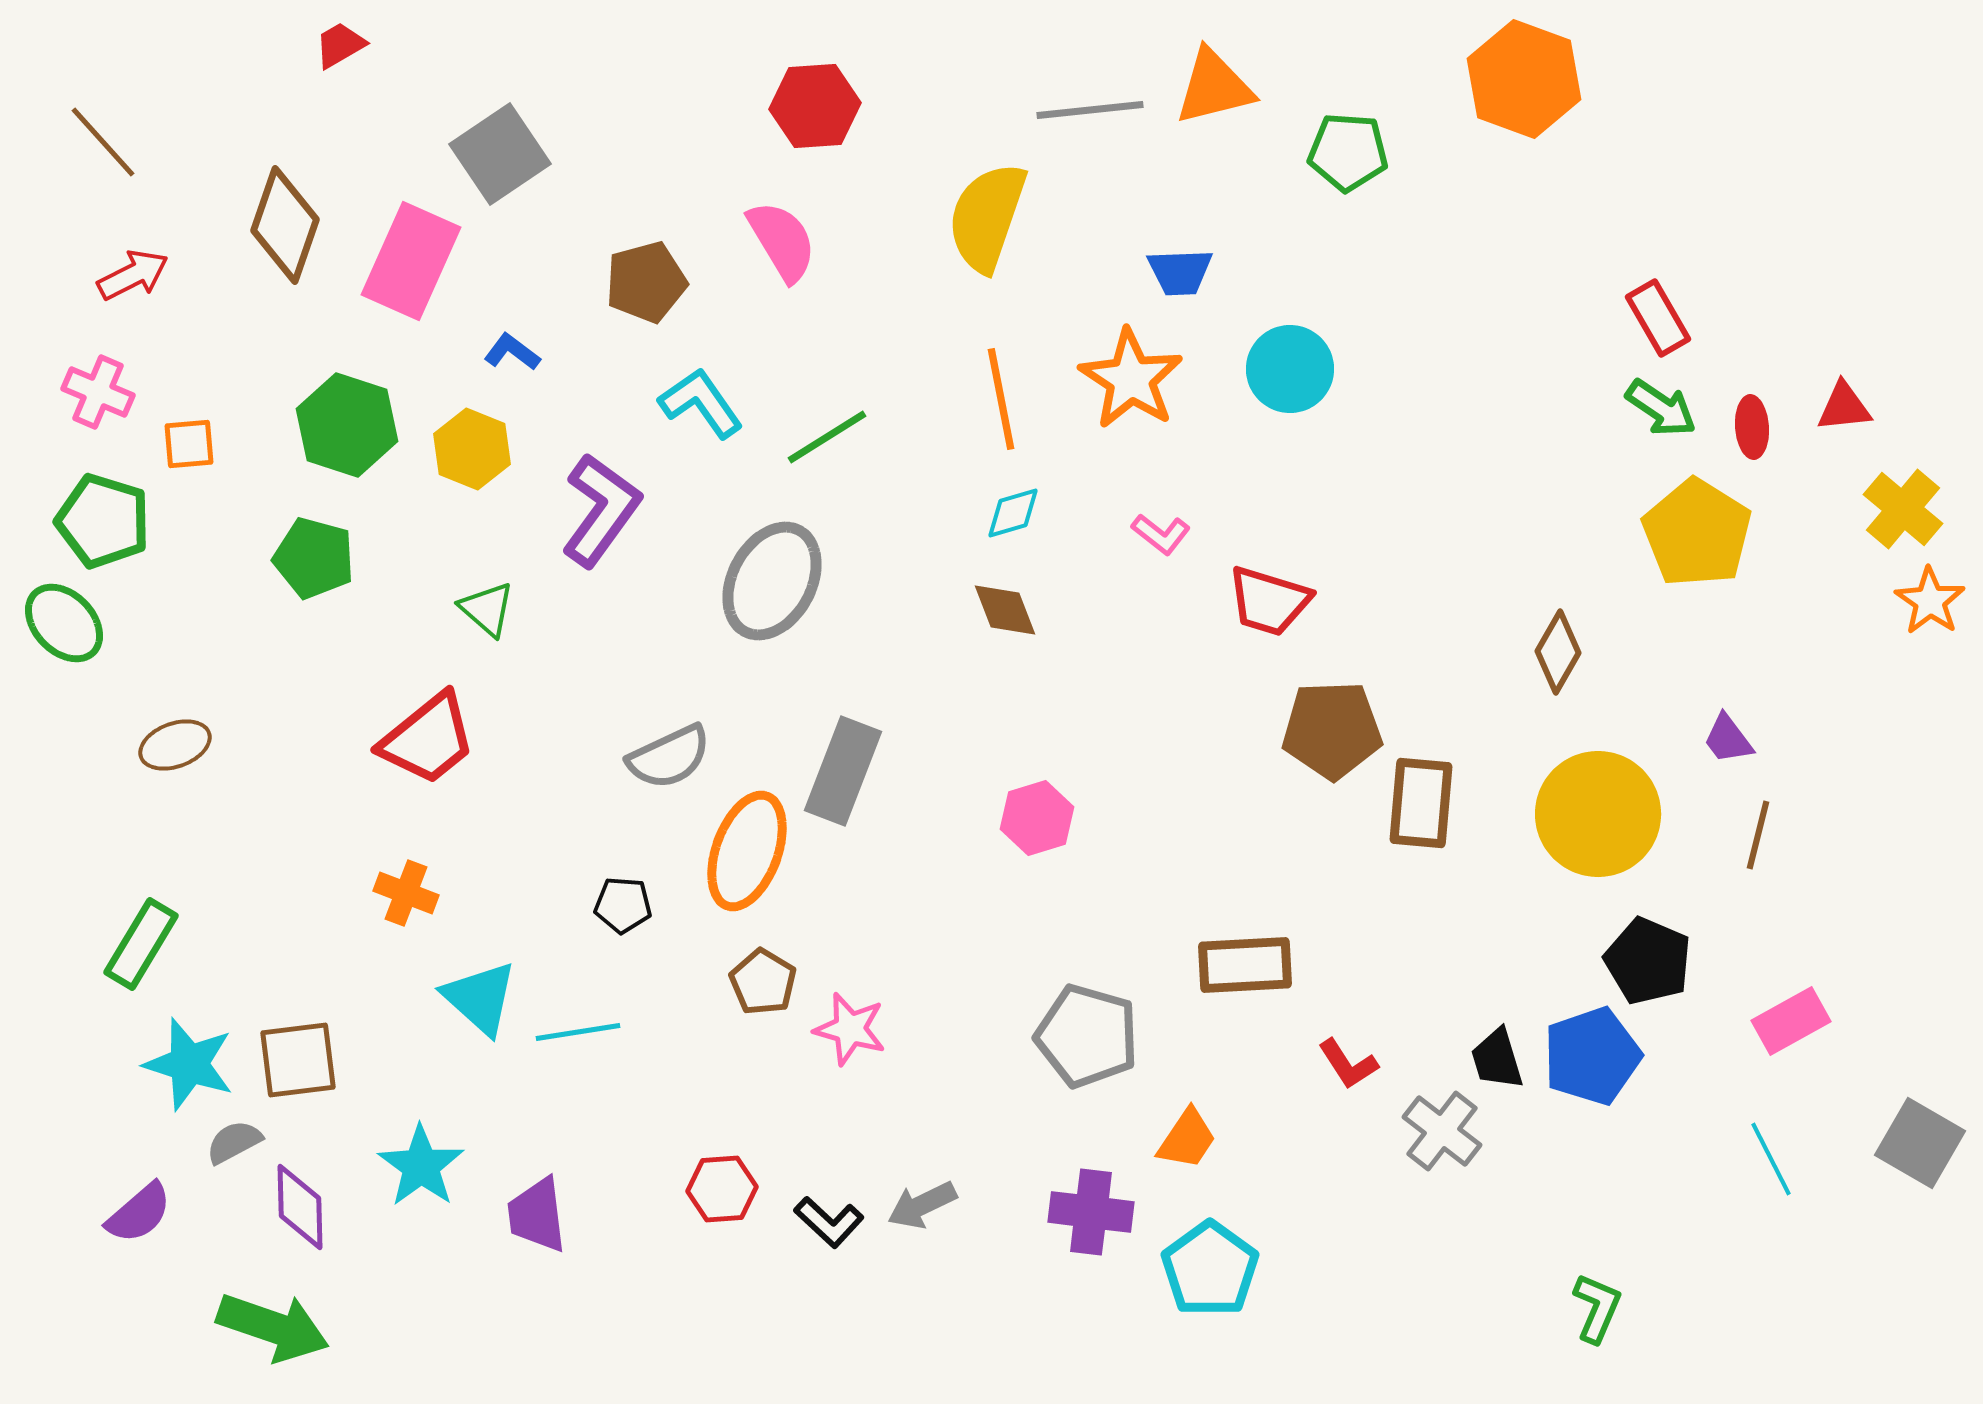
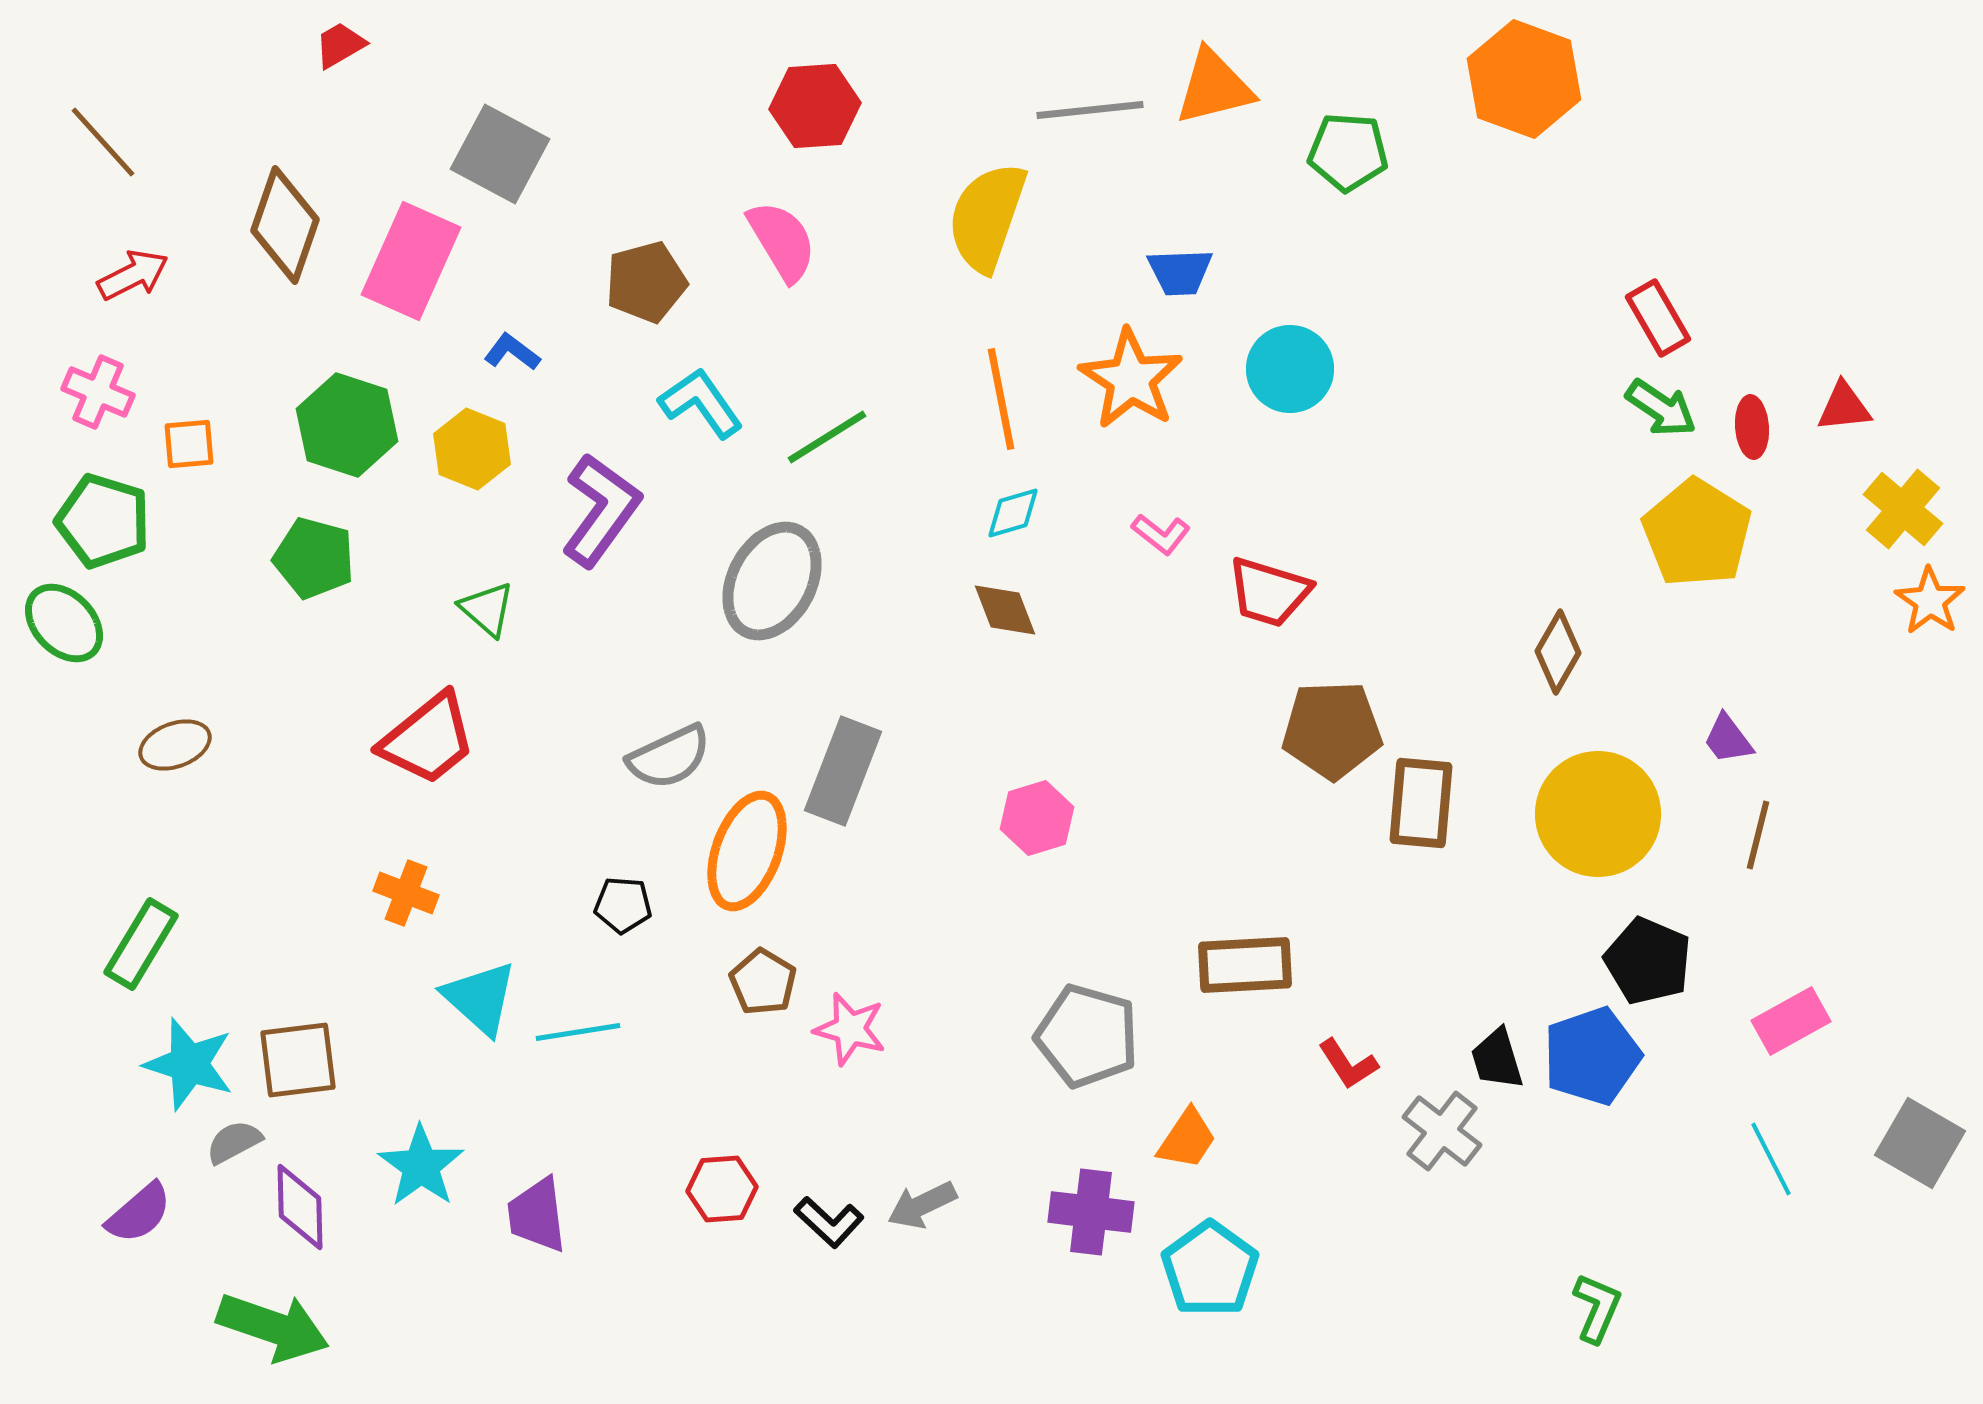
gray square at (500, 154): rotated 28 degrees counterclockwise
red trapezoid at (1269, 601): moved 9 px up
